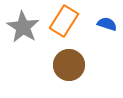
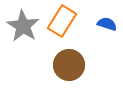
orange rectangle: moved 2 px left
gray star: moved 1 px up
